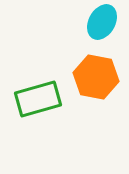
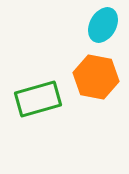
cyan ellipse: moved 1 px right, 3 px down
